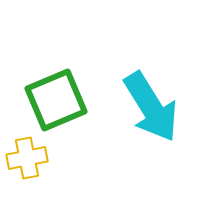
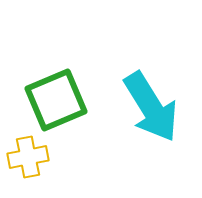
yellow cross: moved 1 px right, 1 px up
